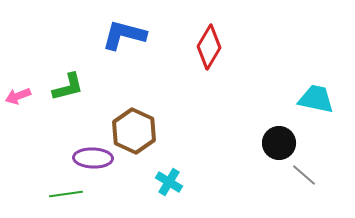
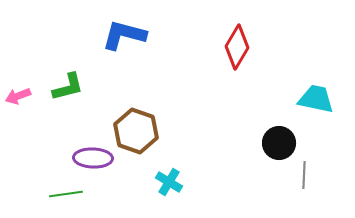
red diamond: moved 28 px right
brown hexagon: moved 2 px right; rotated 6 degrees counterclockwise
gray line: rotated 52 degrees clockwise
